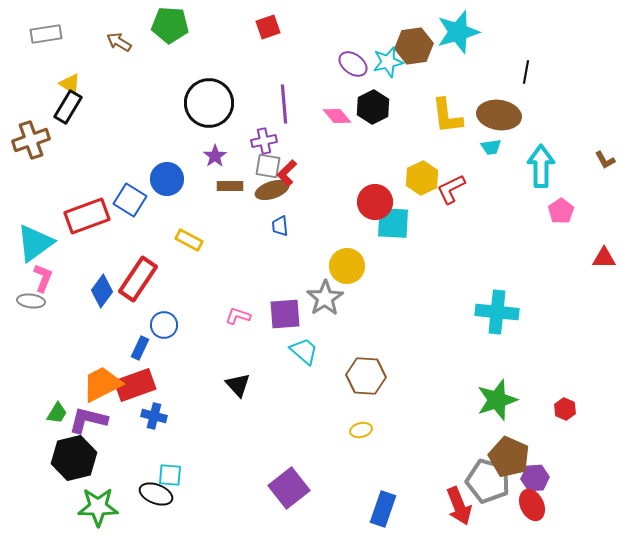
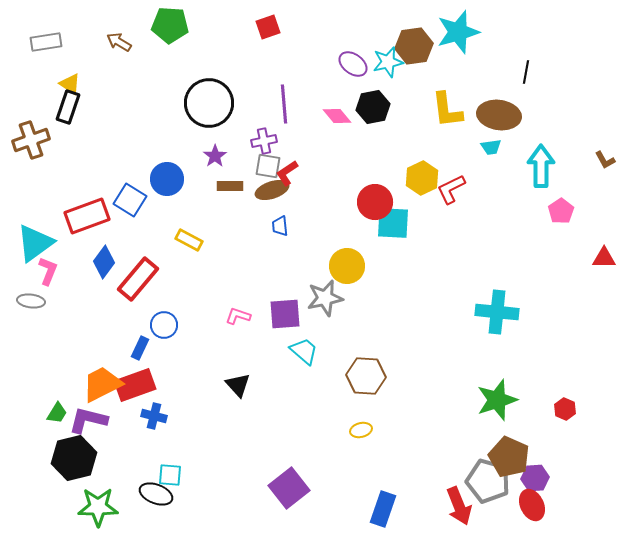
gray rectangle at (46, 34): moved 8 px down
black rectangle at (68, 107): rotated 12 degrees counterclockwise
black hexagon at (373, 107): rotated 16 degrees clockwise
yellow L-shape at (447, 116): moved 6 px up
red L-shape at (287, 173): rotated 12 degrees clockwise
pink L-shape at (43, 278): moved 5 px right, 7 px up
red rectangle at (138, 279): rotated 6 degrees clockwise
blue diamond at (102, 291): moved 2 px right, 29 px up
gray star at (325, 298): rotated 21 degrees clockwise
